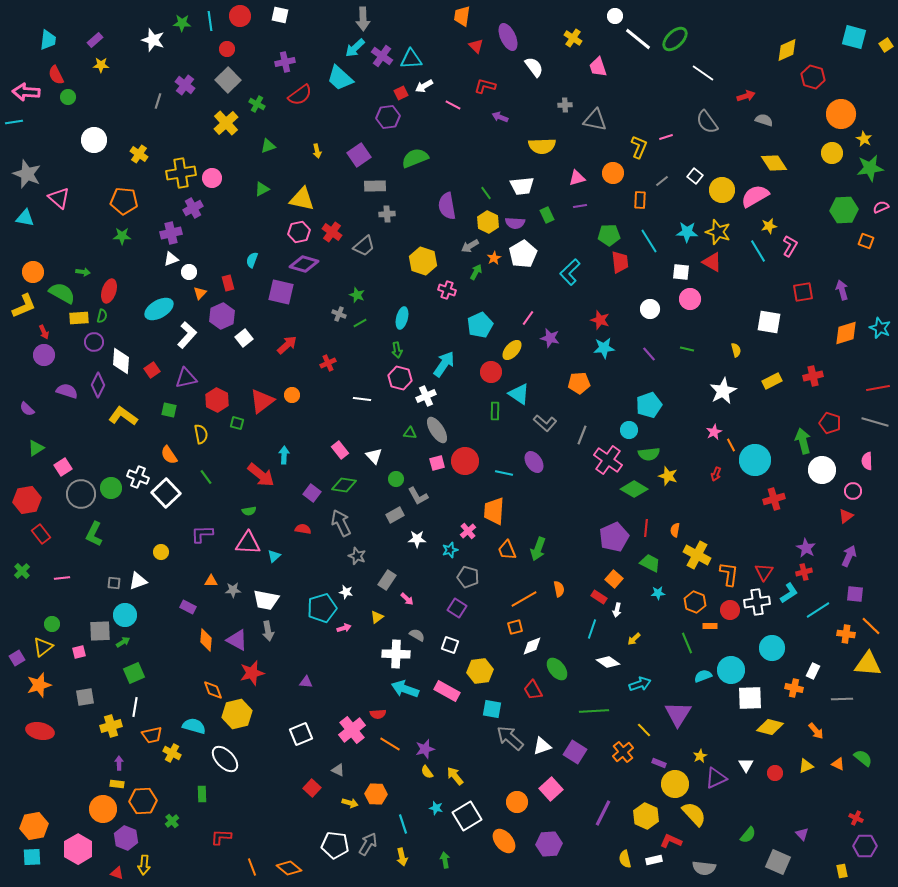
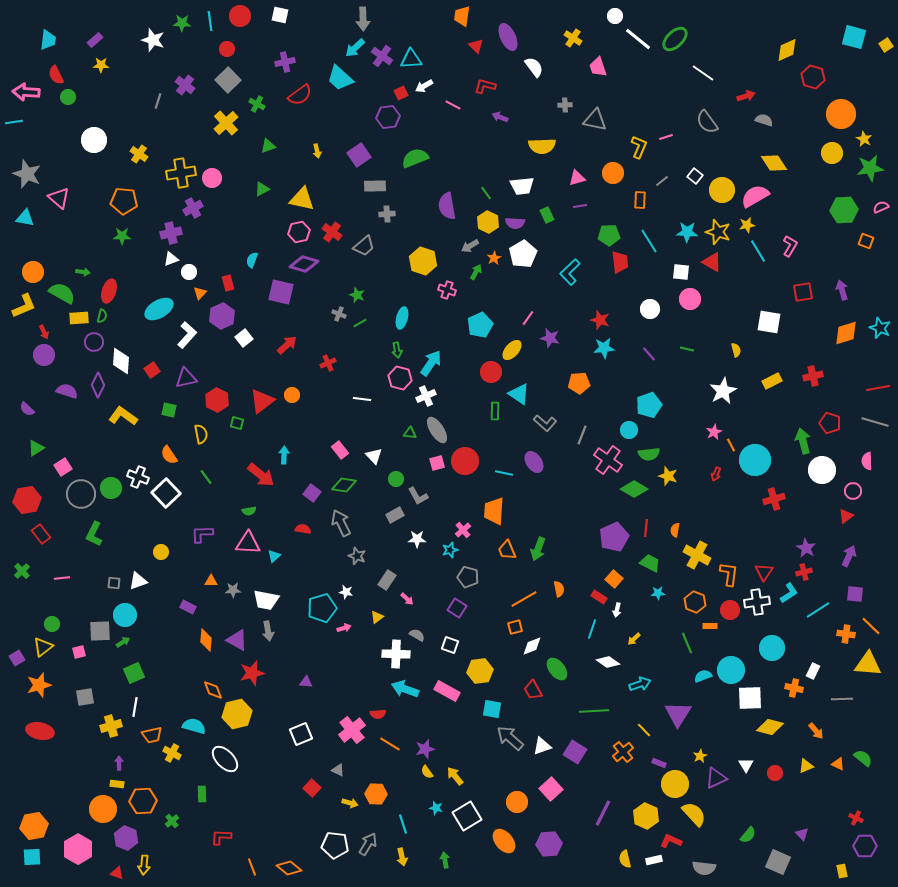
yellow star at (769, 226): moved 22 px left, 1 px up
cyan arrow at (444, 364): moved 13 px left, 1 px up
pink cross at (468, 531): moved 5 px left, 1 px up
